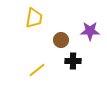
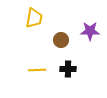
black cross: moved 5 px left, 8 px down
yellow line: rotated 36 degrees clockwise
